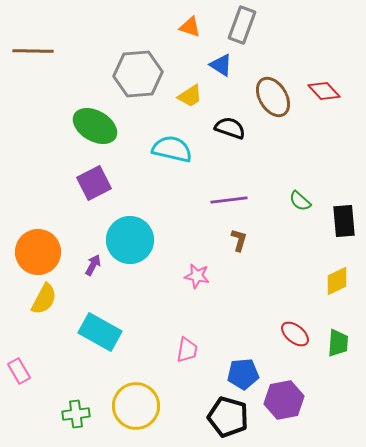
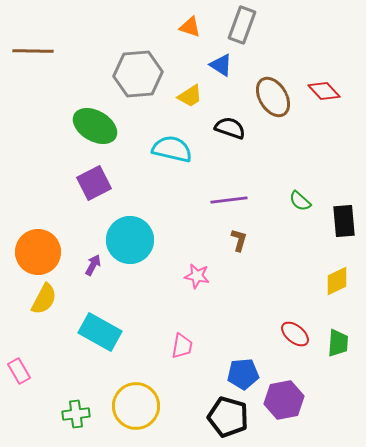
pink trapezoid: moved 5 px left, 4 px up
